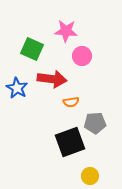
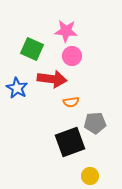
pink circle: moved 10 px left
